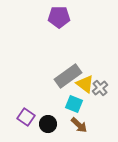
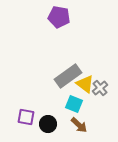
purple pentagon: rotated 10 degrees clockwise
purple square: rotated 24 degrees counterclockwise
